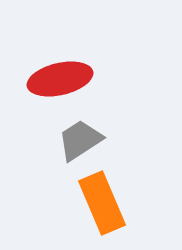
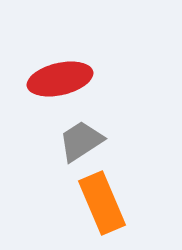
gray trapezoid: moved 1 px right, 1 px down
